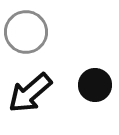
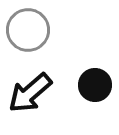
gray circle: moved 2 px right, 2 px up
